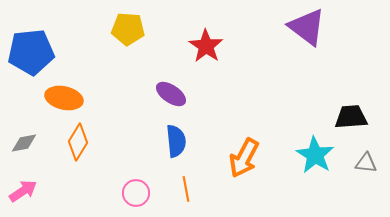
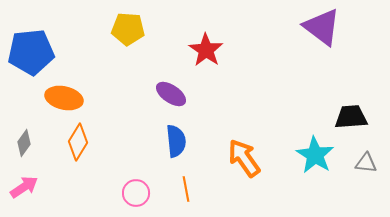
purple triangle: moved 15 px right
red star: moved 4 px down
gray diamond: rotated 44 degrees counterclockwise
orange arrow: rotated 117 degrees clockwise
pink arrow: moved 1 px right, 4 px up
